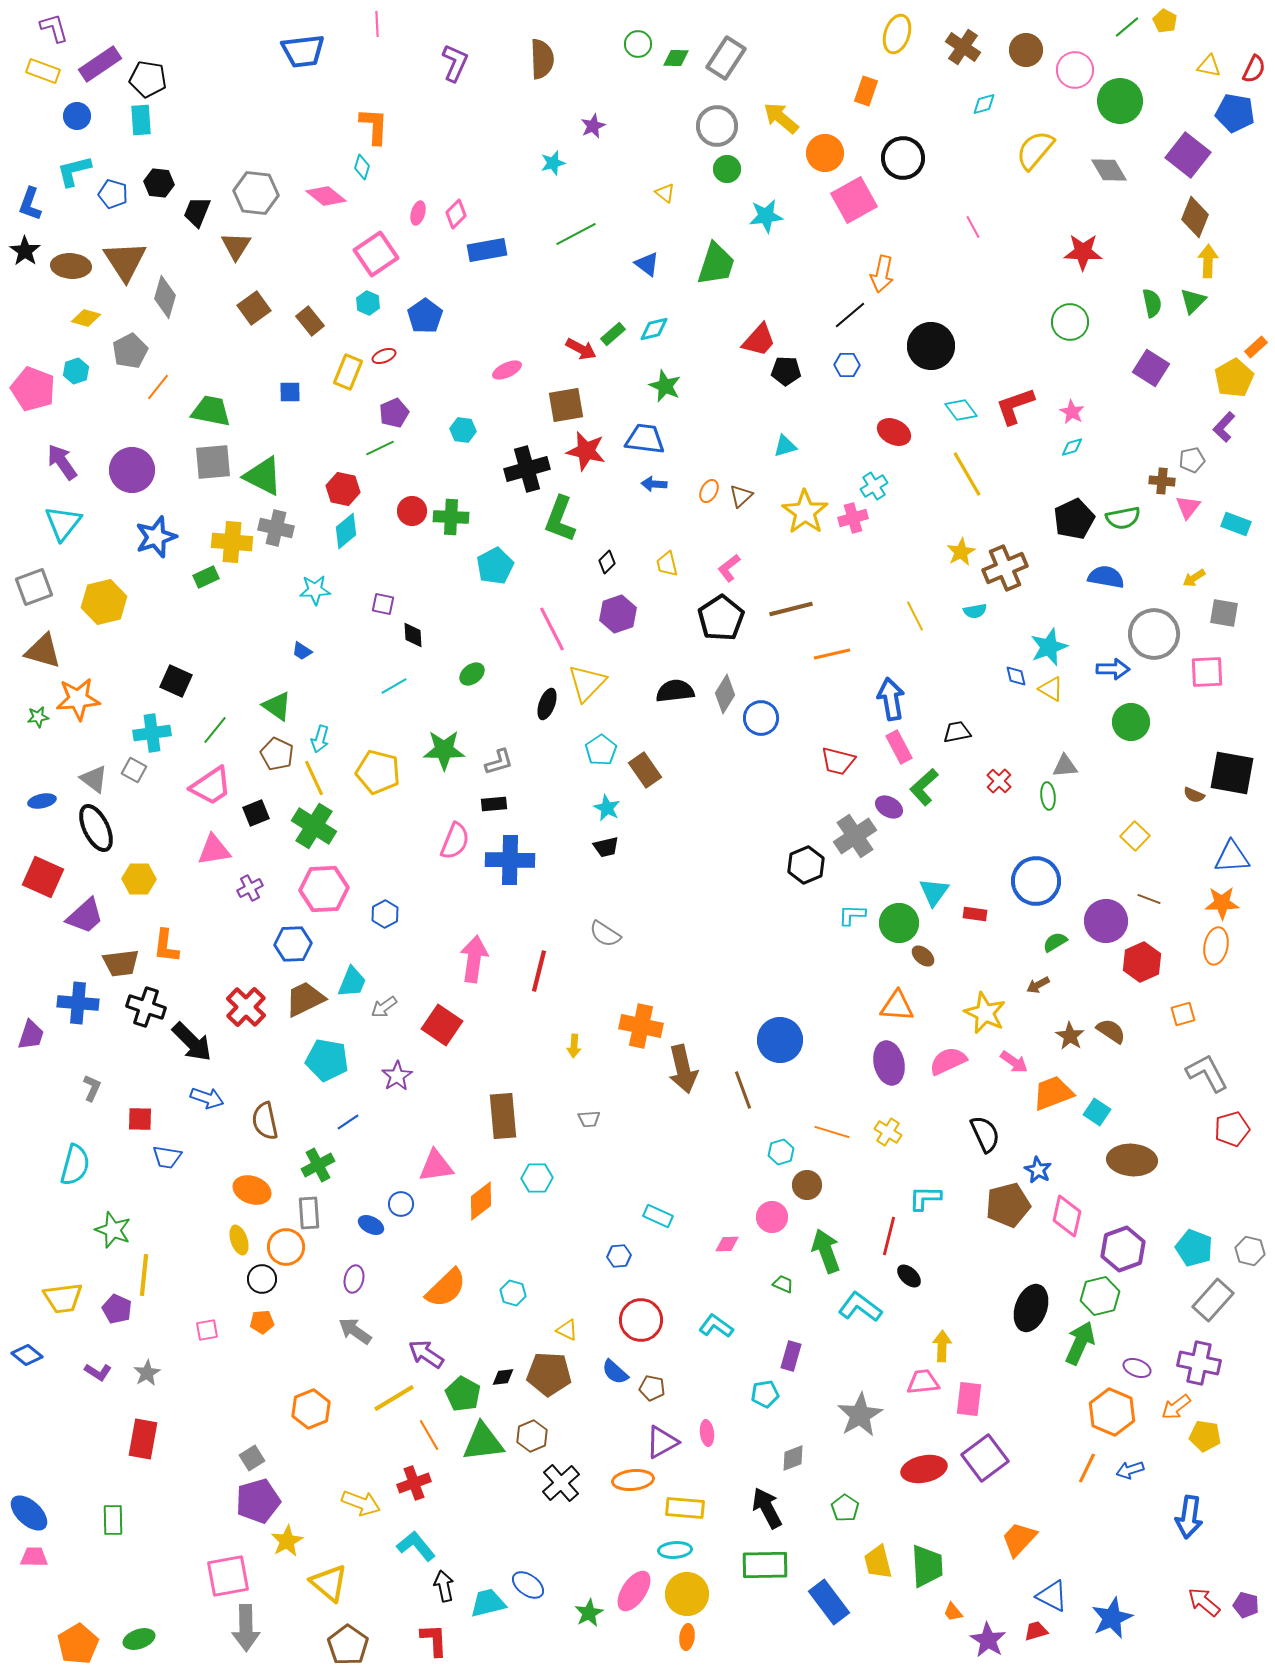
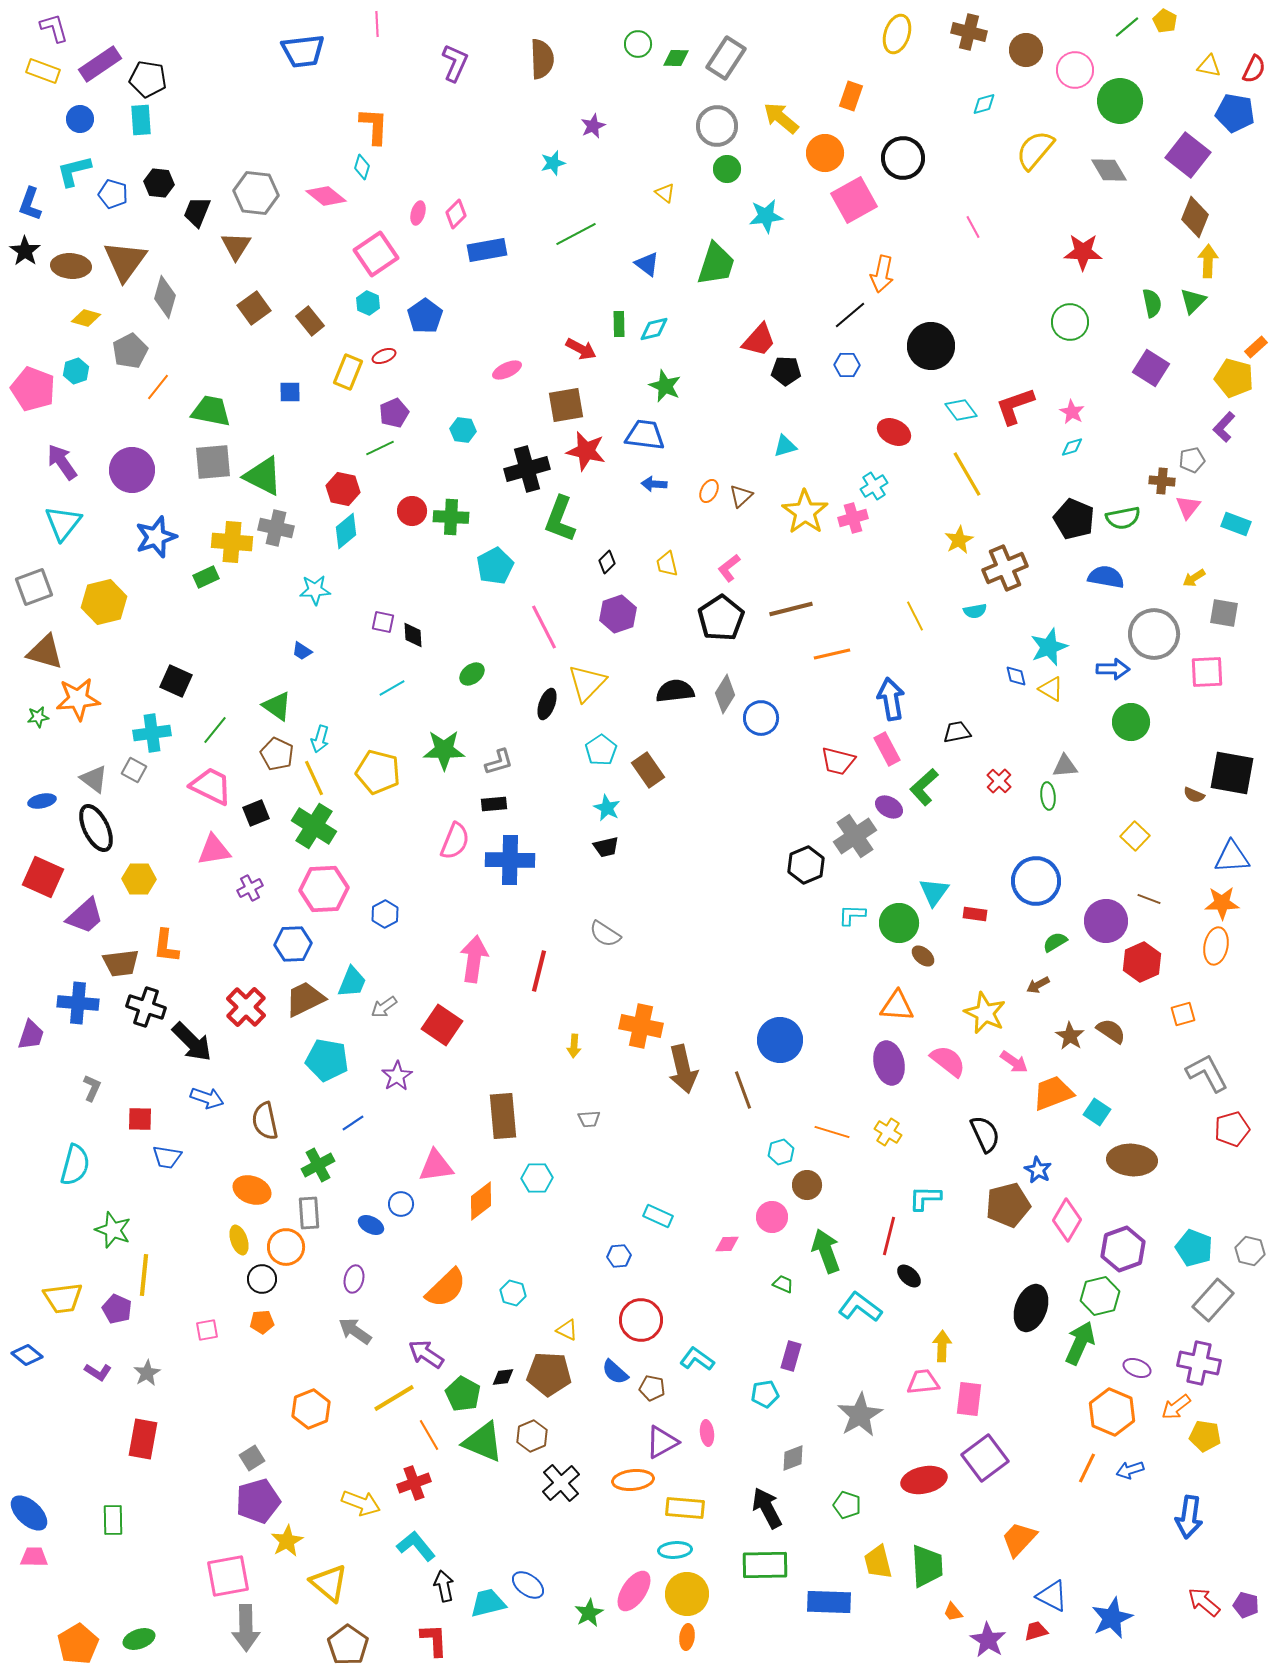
brown cross at (963, 47): moved 6 px right, 15 px up; rotated 20 degrees counterclockwise
orange rectangle at (866, 91): moved 15 px left, 5 px down
blue circle at (77, 116): moved 3 px right, 3 px down
brown triangle at (125, 261): rotated 9 degrees clockwise
green rectangle at (613, 334): moved 6 px right, 10 px up; rotated 50 degrees counterclockwise
yellow pentagon at (1234, 378): rotated 27 degrees counterclockwise
blue trapezoid at (645, 439): moved 4 px up
black pentagon at (1074, 519): rotated 24 degrees counterclockwise
yellow star at (961, 552): moved 2 px left, 12 px up
purple square at (383, 604): moved 18 px down
pink line at (552, 629): moved 8 px left, 2 px up
brown triangle at (43, 651): moved 2 px right, 1 px down
cyan line at (394, 686): moved 2 px left, 2 px down
pink rectangle at (899, 747): moved 12 px left, 2 px down
brown rectangle at (645, 770): moved 3 px right
pink trapezoid at (211, 786): rotated 120 degrees counterclockwise
pink semicircle at (948, 1061): rotated 63 degrees clockwise
blue line at (348, 1122): moved 5 px right, 1 px down
pink diamond at (1067, 1216): moved 4 px down; rotated 18 degrees clockwise
cyan L-shape at (716, 1326): moved 19 px left, 33 px down
green triangle at (483, 1442): rotated 30 degrees clockwise
red ellipse at (924, 1469): moved 11 px down
green pentagon at (845, 1508): moved 2 px right, 3 px up; rotated 16 degrees counterclockwise
blue rectangle at (829, 1602): rotated 51 degrees counterclockwise
